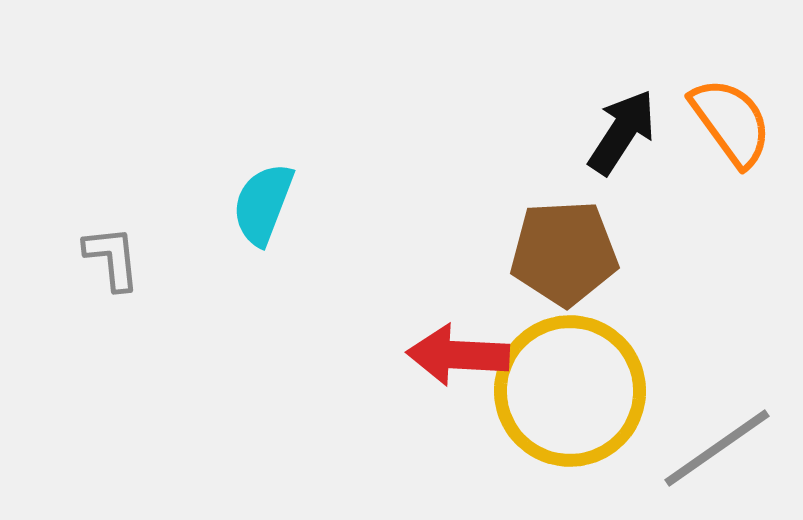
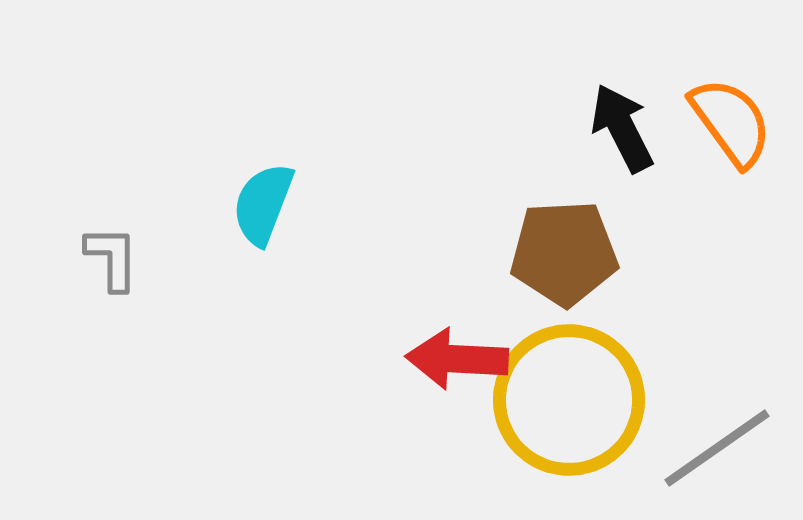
black arrow: moved 4 px up; rotated 60 degrees counterclockwise
gray L-shape: rotated 6 degrees clockwise
red arrow: moved 1 px left, 4 px down
yellow circle: moved 1 px left, 9 px down
